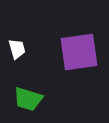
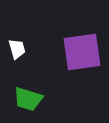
purple square: moved 3 px right
